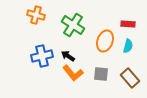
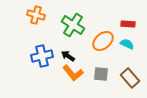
orange ellipse: moved 2 px left; rotated 30 degrees clockwise
cyan semicircle: moved 1 px left, 2 px up; rotated 80 degrees counterclockwise
